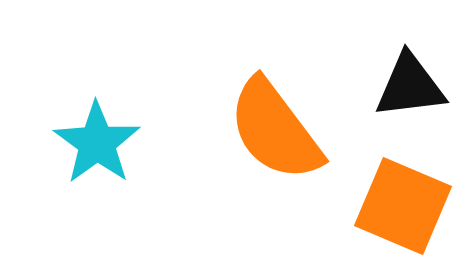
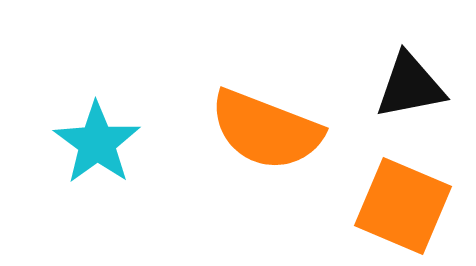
black triangle: rotated 4 degrees counterclockwise
orange semicircle: moved 9 px left; rotated 32 degrees counterclockwise
